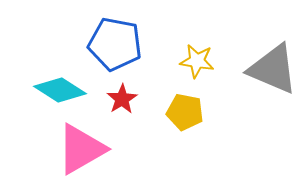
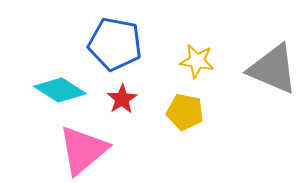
pink triangle: moved 2 px right, 1 px down; rotated 10 degrees counterclockwise
